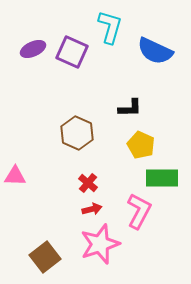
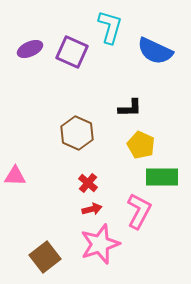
purple ellipse: moved 3 px left
green rectangle: moved 1 px up
